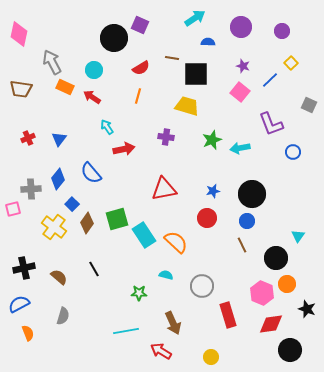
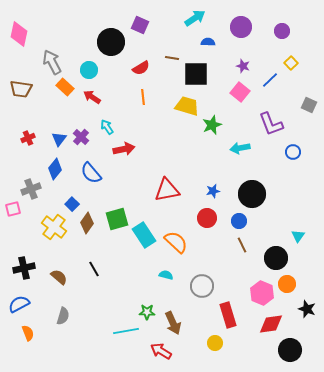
black circle at (114, 38): moved 3 px left, 4 px down
cyan circle at (94, 70): moved 5 px left
orange rectangle at (65, 87): rotated 18 degrees clockwise
orange line at (138, 96): moved 5 px right, 1 px down; rotated 21 degrees counterclockwise
purple cross at (166, 137): moved 85 px left; rotated 35 degrees clockwise
green star at (212, 140): moved 15 px up
blue diamond at (58, 179): moved 3 px left, 10 px up
gray cross at (31, 189): rotated 18 degrees counterclockwise
red triangle at (164, 189): moved 3 px right, 1 px down
blue circle at (247, 221): moved 8 px left
green star at (139, 293): moved 8 px right, 19 px down
yellow circle at (211, 357): moved 4 px right, 14 px up
